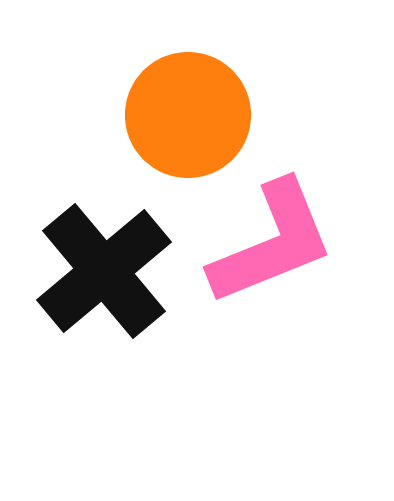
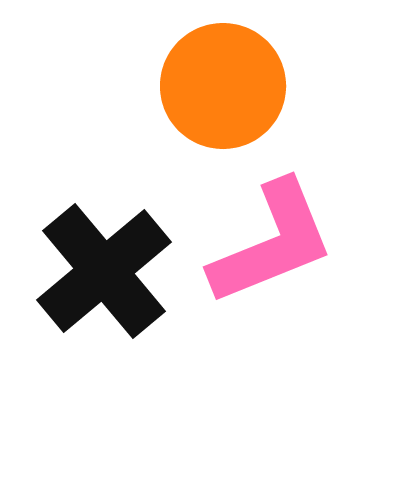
orange circle: moved 35 px right, 29 px up
